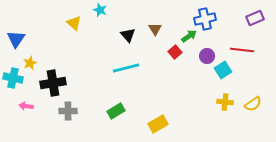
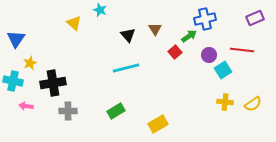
purple circle: moved 2 px right, 1 px up
cyan cross: moved 3 px down
